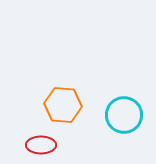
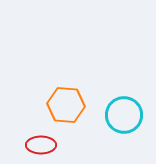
orange hexagon: moved 3 px right
